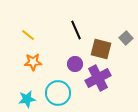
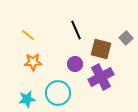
purple cross: moved 3 px right, 1 px up
